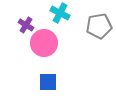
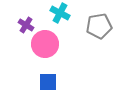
pink circle: moved 1 px right, 1 px down
